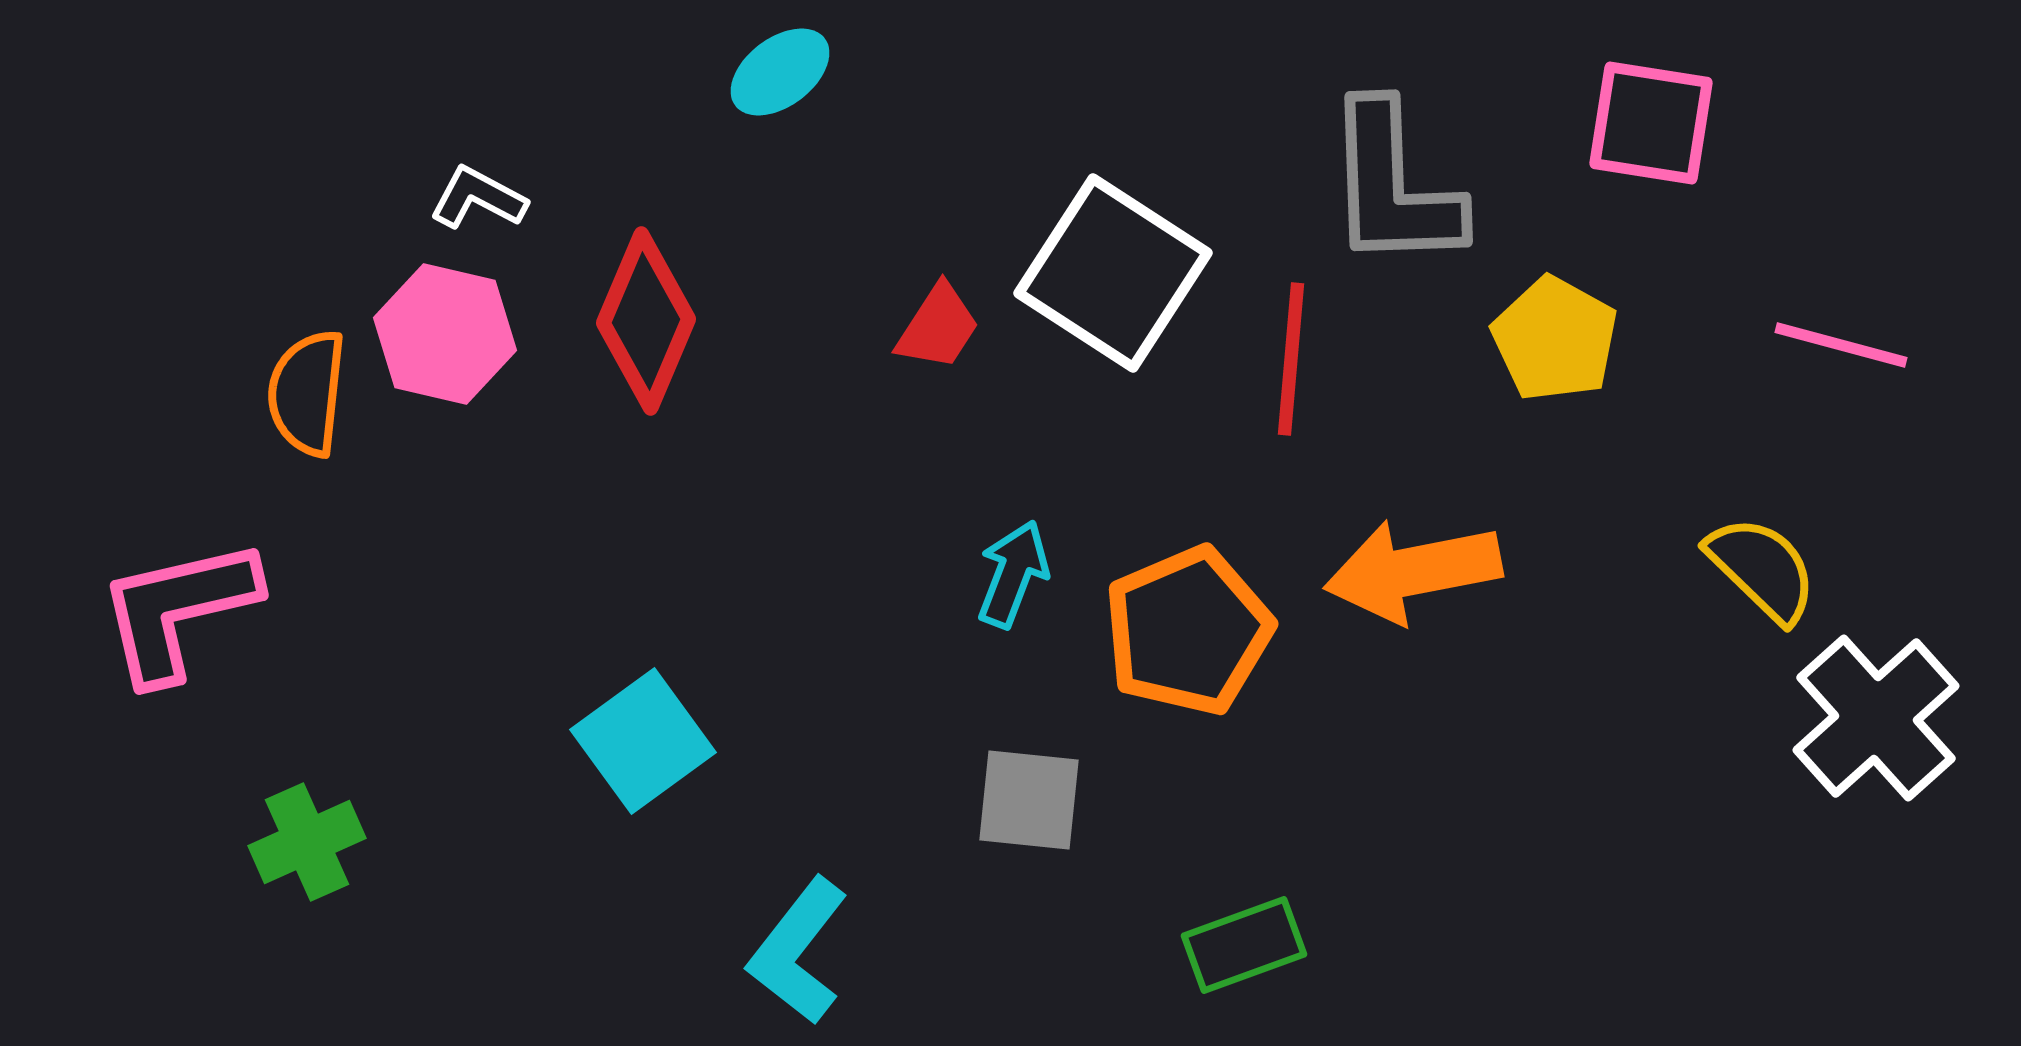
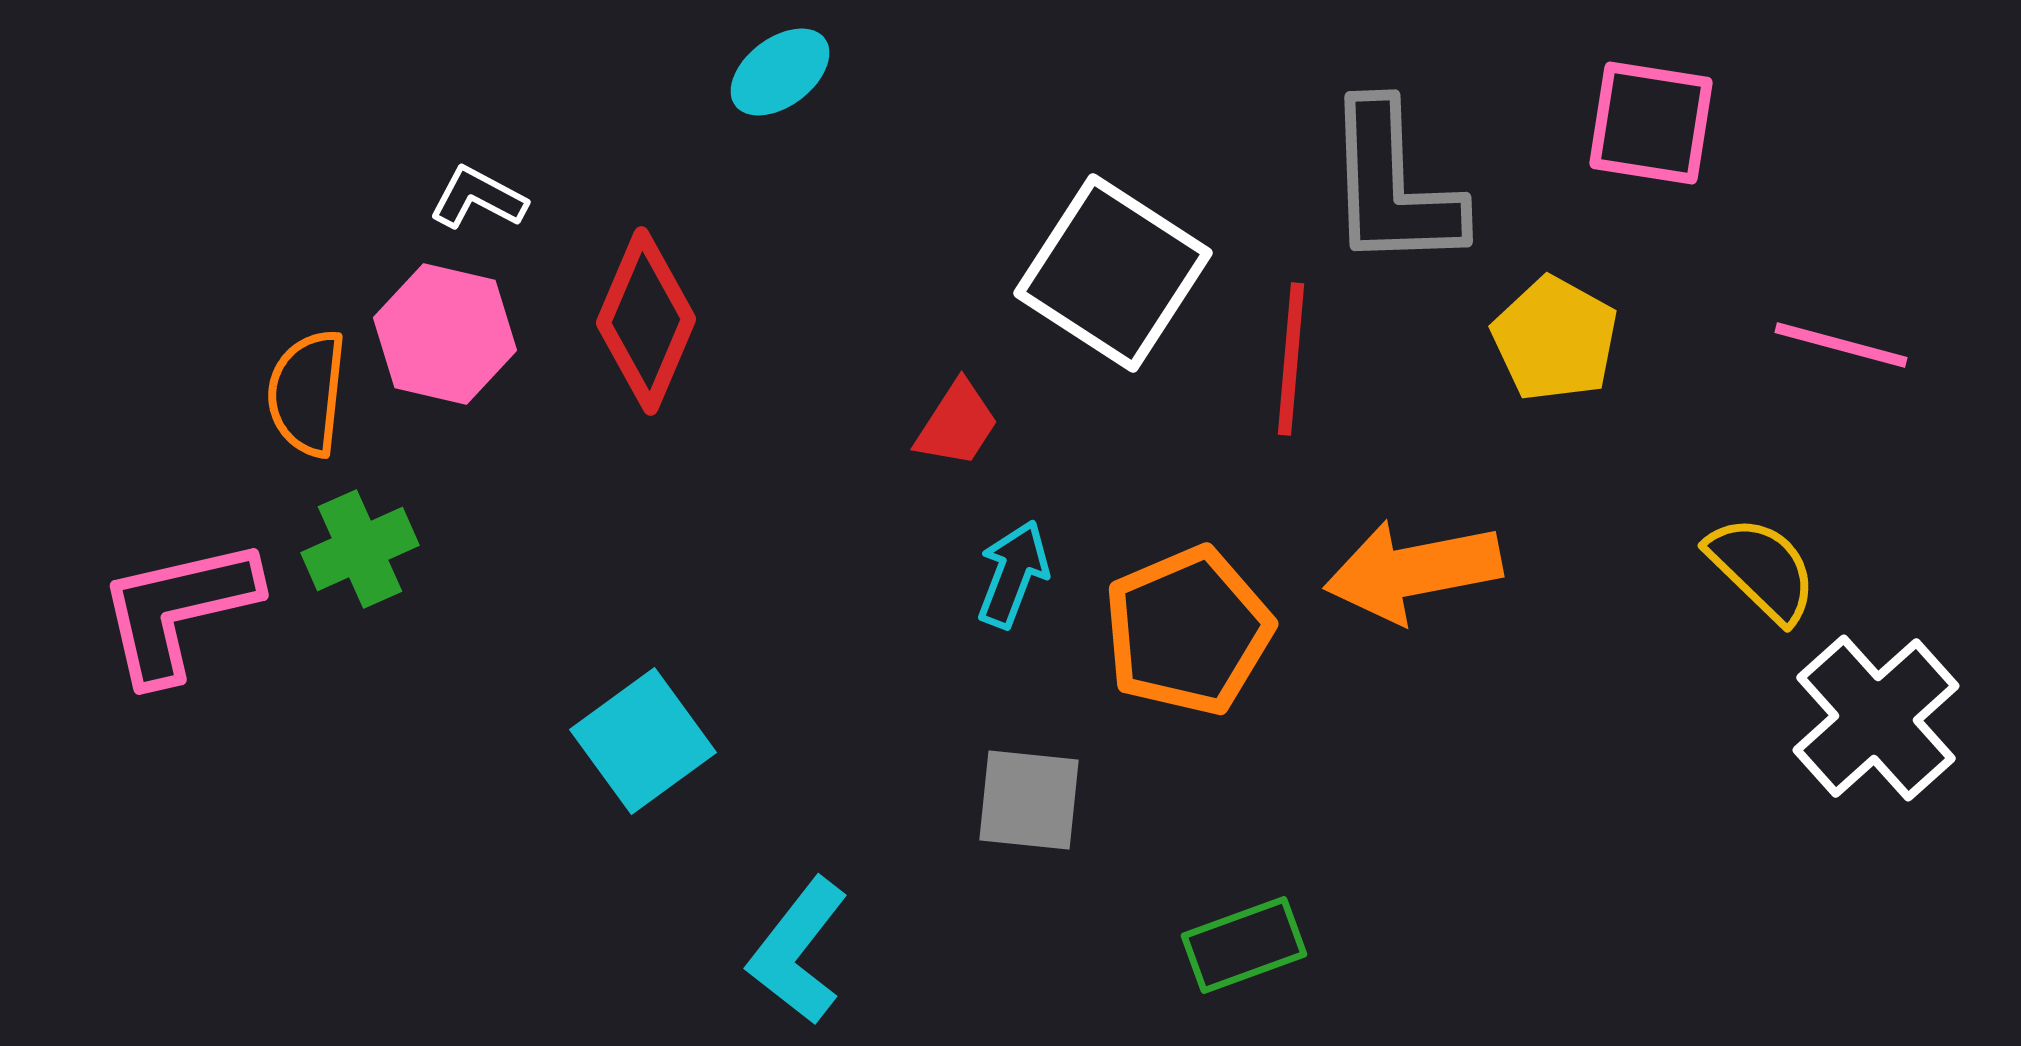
red trapezoid: moved 19 px right, 97 px down
green cross: moved 53 px right, 293 px up
